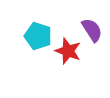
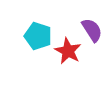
red star: rotated 8 degrees clockwise
